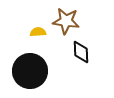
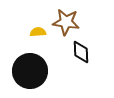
brown star: moved 1 px down
